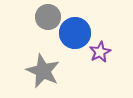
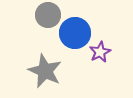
gray circle: moved 2 px up
gray star: moved 2 px right
